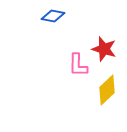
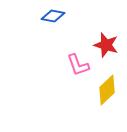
red star: moved 2 px right, 4 px up
pink L-shape: rotated 20 degrees counterclockwise
